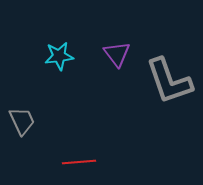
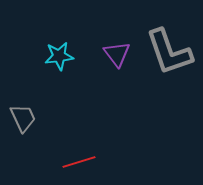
gray L-shape: moved 29 px up
gray trapezoid: moved 1 px right, 3 px up
red line: rotated 12 degrees counterclockwise
